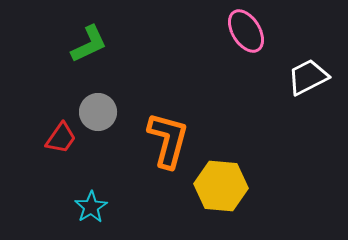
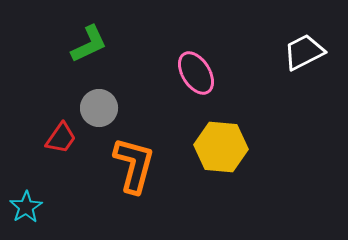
pink ellipse: moved 50 px left, 42 px down
white trapezoid: moved 4 px left, 25 px up
gray circle: moved 1 px right, 4 px up
orange L-shape: moved 34 px left, 25 px down
yellow hexagon: moved 39 px up
cyan star: moved 65 px left
